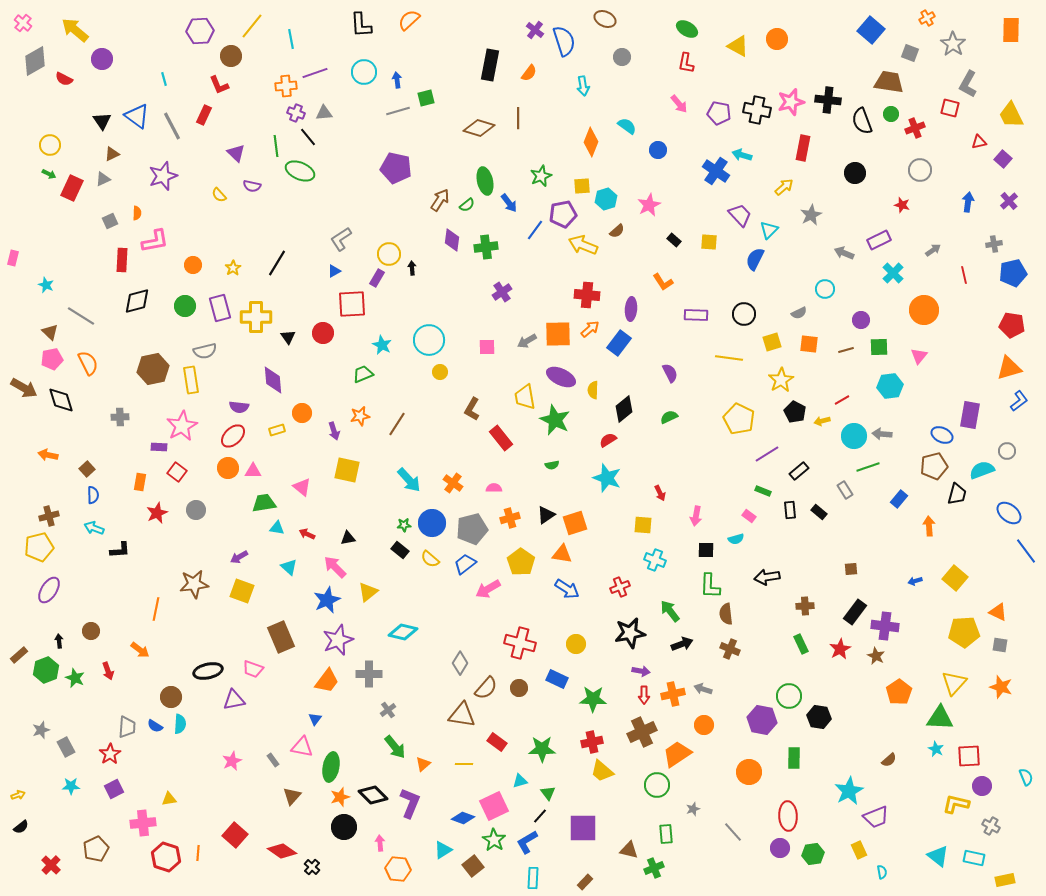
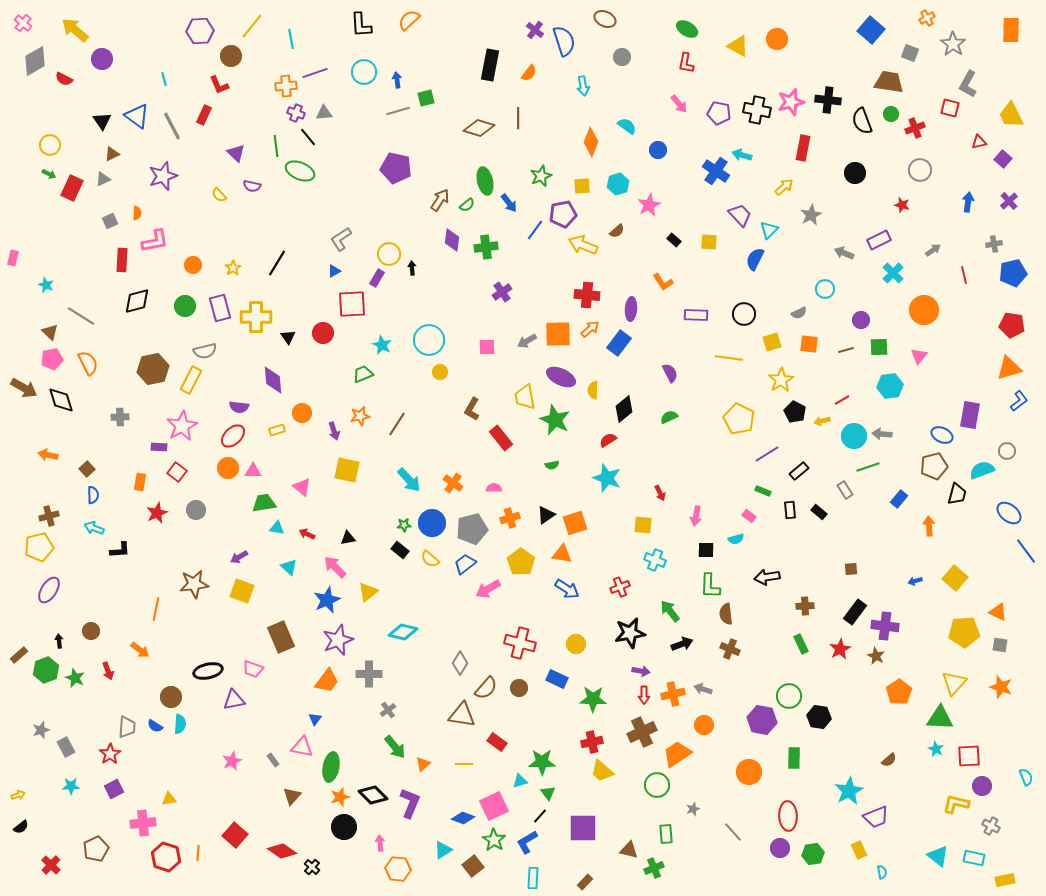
cyan hexagon at (606, 199): moved 12 px right, 15 px up
yellow rectangle at (191, 380): rotated 36 degrees clockwise
green star at (542, 749): moved 13 px down
